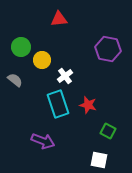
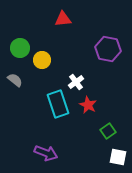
red triangle: moved 4 px right
green circle: moved 1 px left, 1 px down
white cross: moved 11 px right, 6 px down
red star: rotated 12 degrees clockwise
green square: rotated 28 degrees clockwise
purple arrow: moved 3 px right, 12 px down
white square: moved 19 px right, 3 px up
